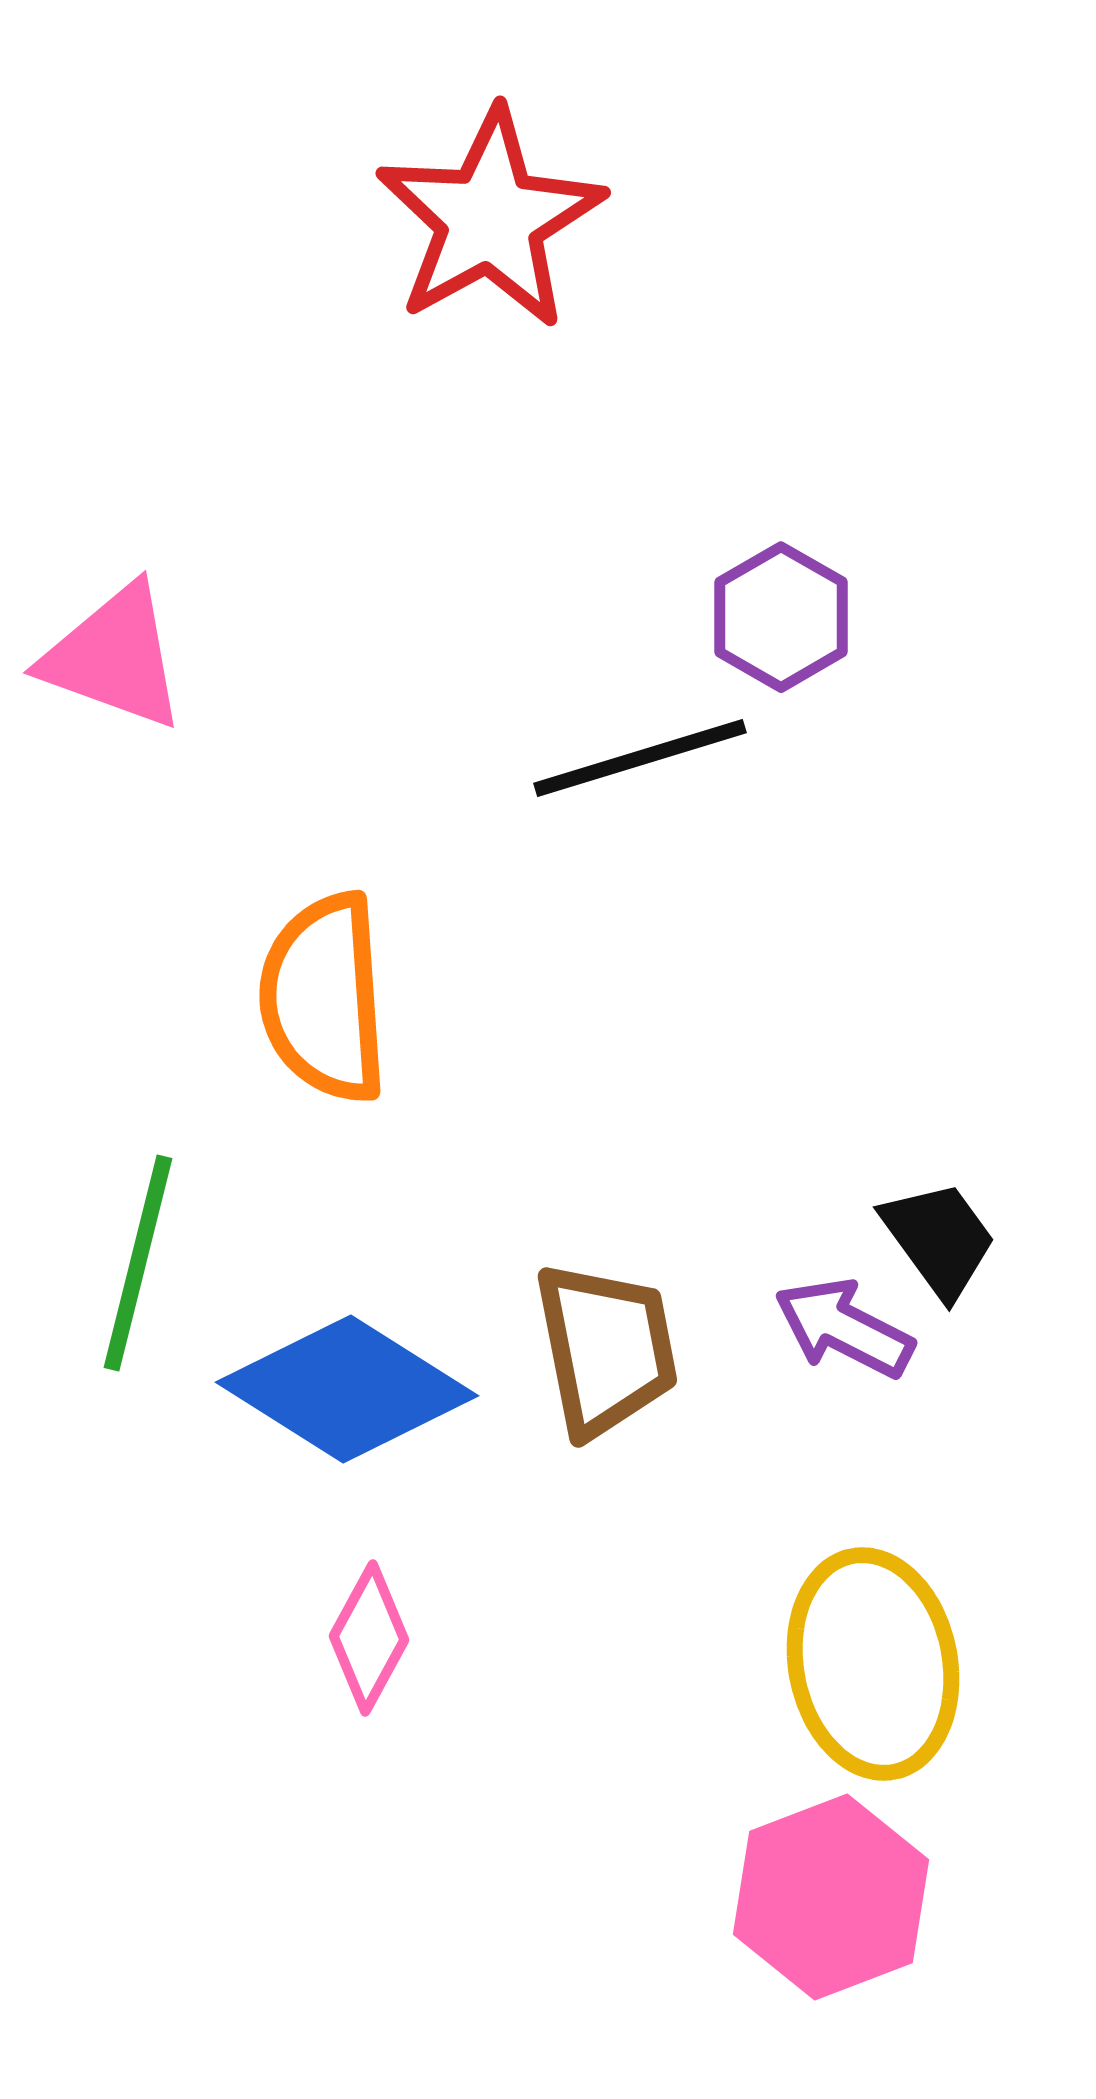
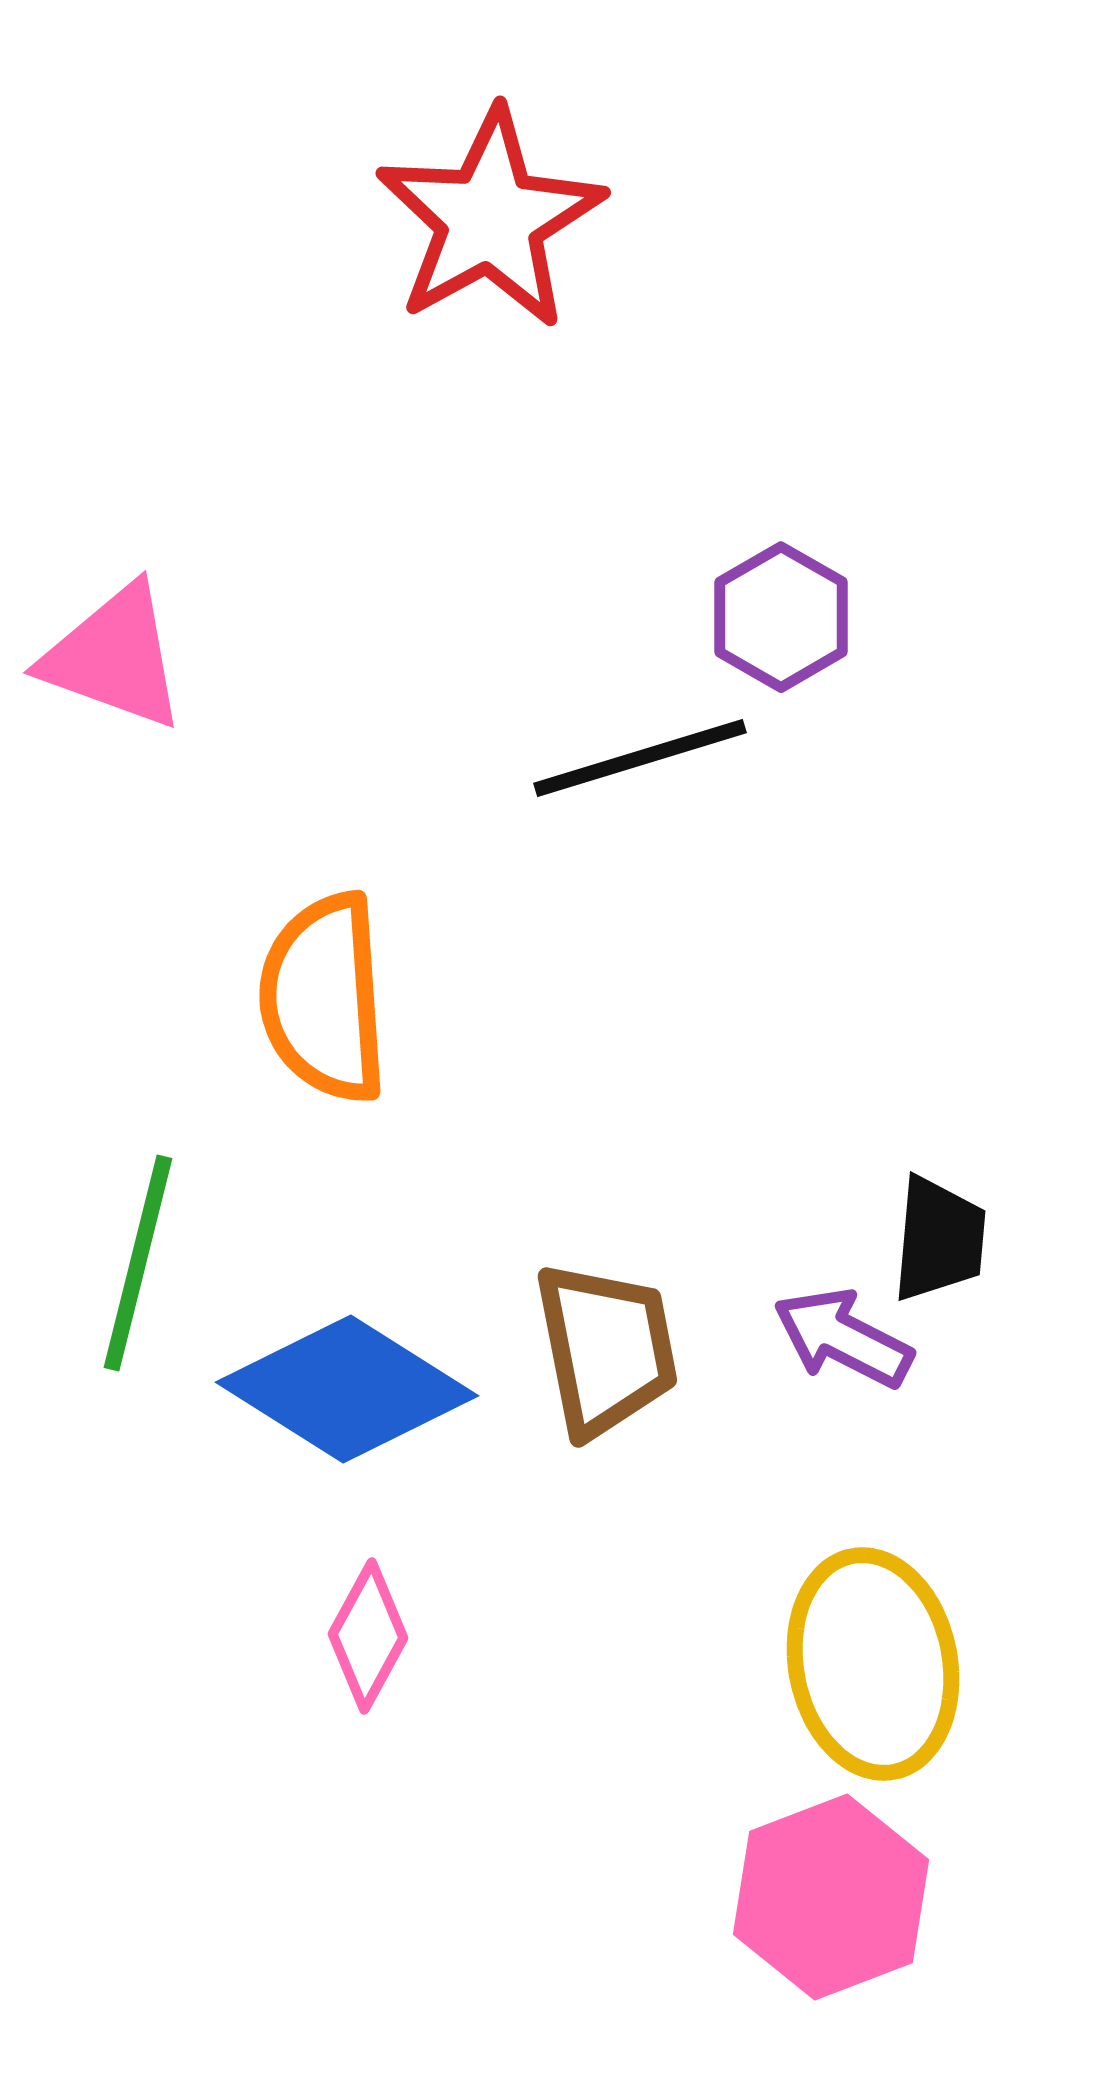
black trapezoid: rotated 41 degrees clockwise
purple arrow: moved 1 px left, 10 px down
pink diamond: moved 1 px left, 2 px up
